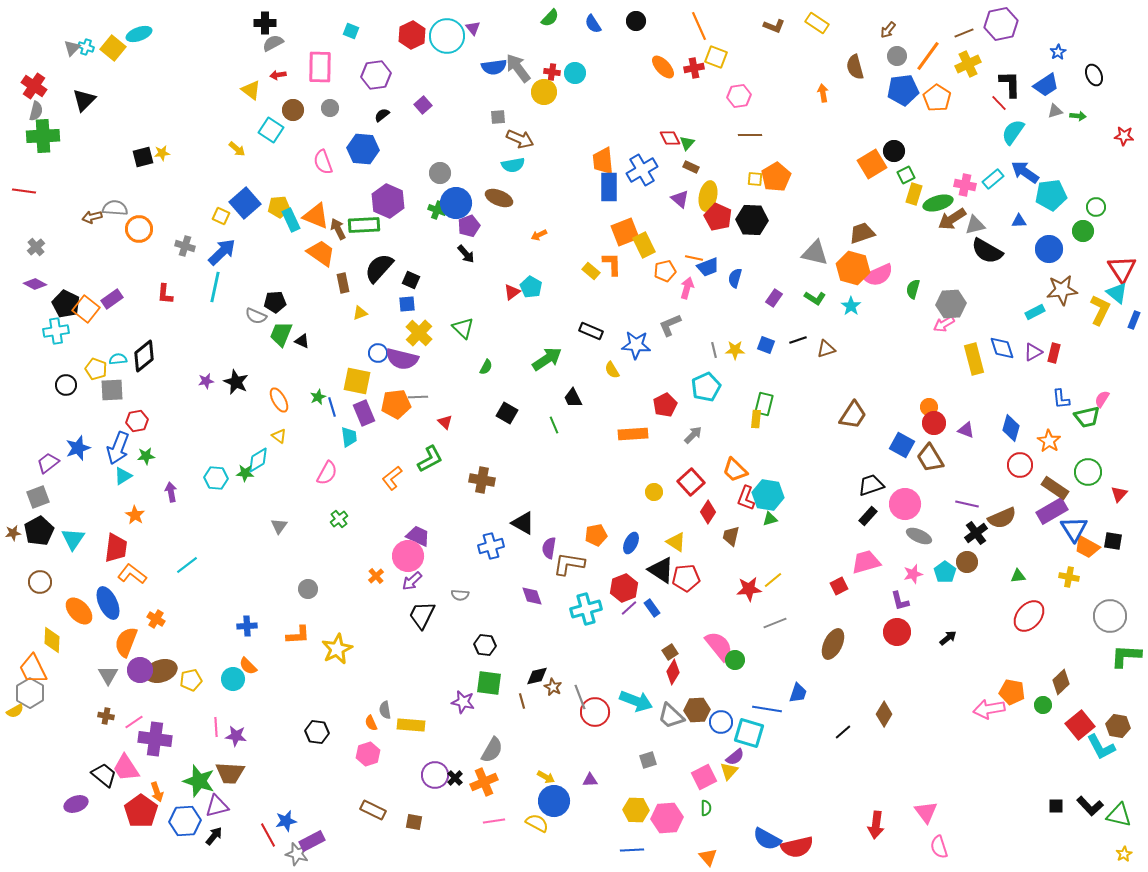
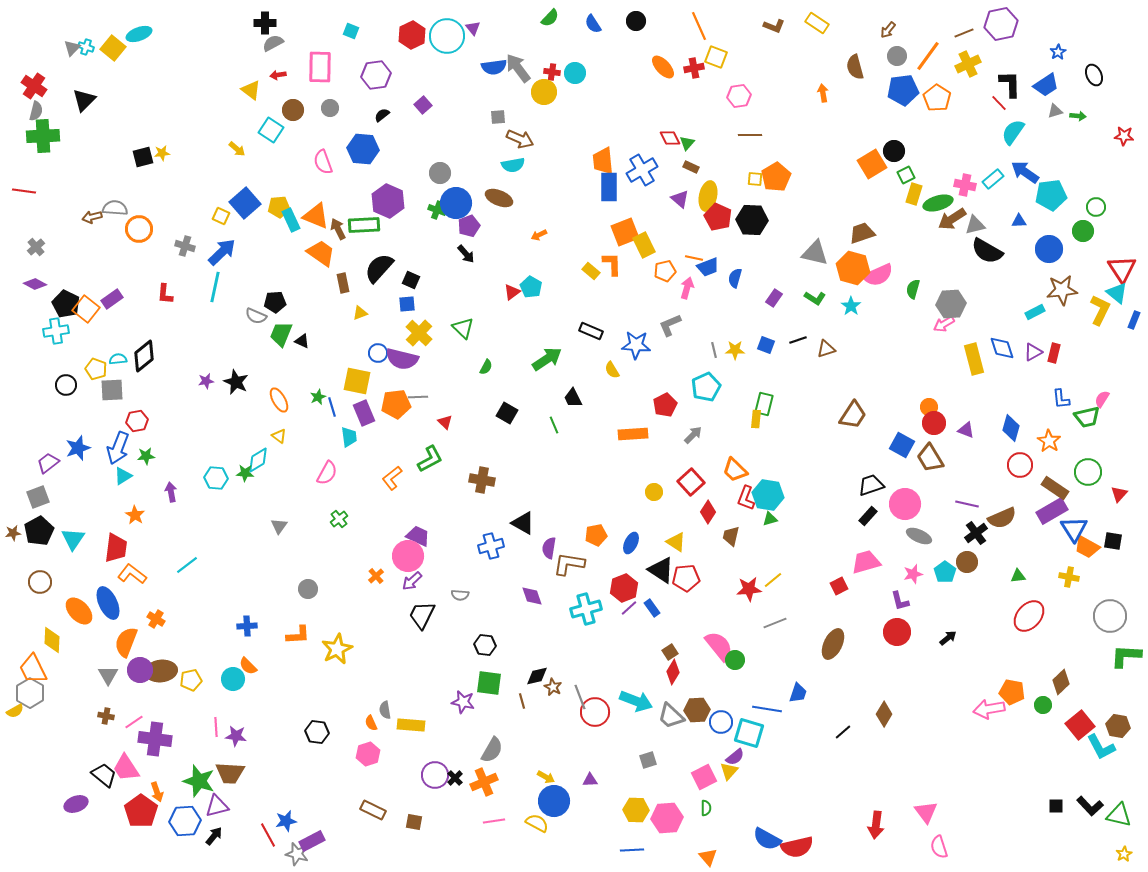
brown ellipse at (161, 671): rotated 12 degrees clockwise
